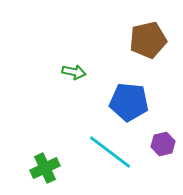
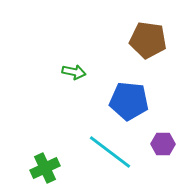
brown pentagon: rotated 21 degrees clockwise
blue pentagon: moved 1 px up
purple hexagon: rotated 15 degrees clockwise
